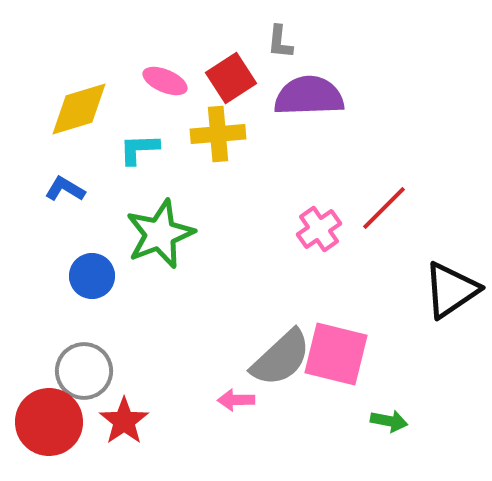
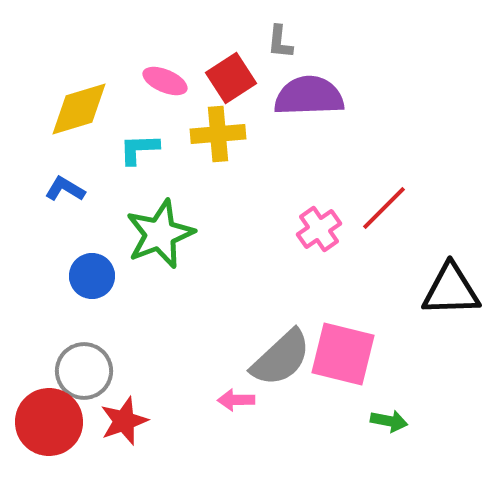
black triangle: rotated 32 degrees clockwise
pink square: moved 7 px right
red star: rotated 15 degrees clockwise
